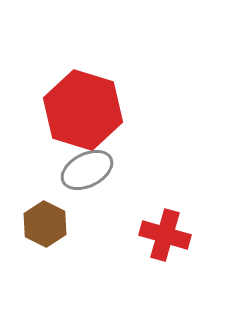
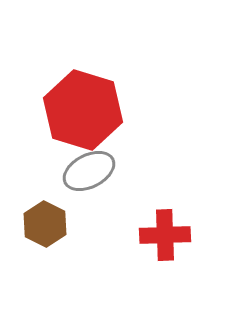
gray ellipse: moved 2 px right, 1 px down
red cross: rotated 18 degrees counterclockwise
